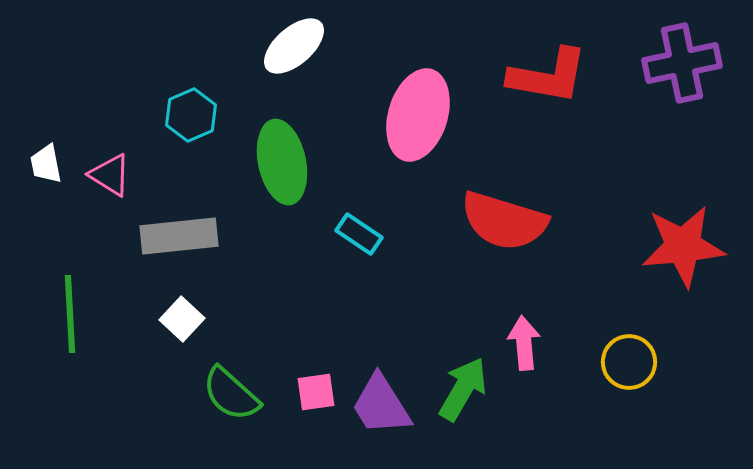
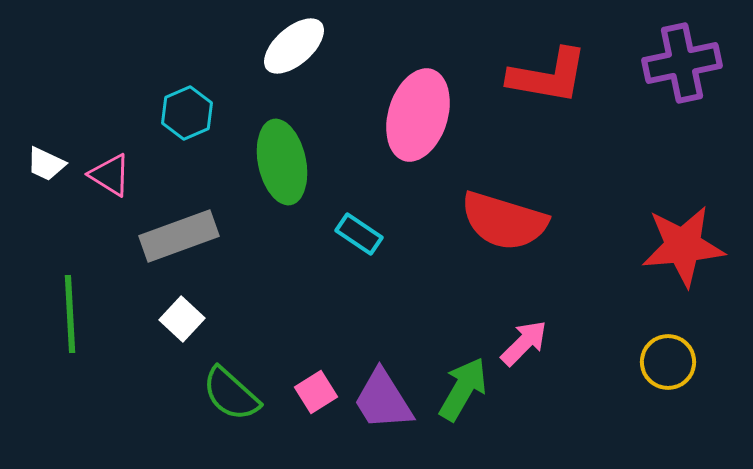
cyan hexagon: moved 4 px left, 2 px up
white trapezoid: rotated 54 degrees counterclockwise
gray rectangle: rotated 14 degrees counterclockwise
pink arrow: rotated 50 degrees clockwise
yellow circle: moved 39 px right
pink square: rotated 24 degrees counterclockwise
purple trapezoid: moved 2 px right, 5 px up
